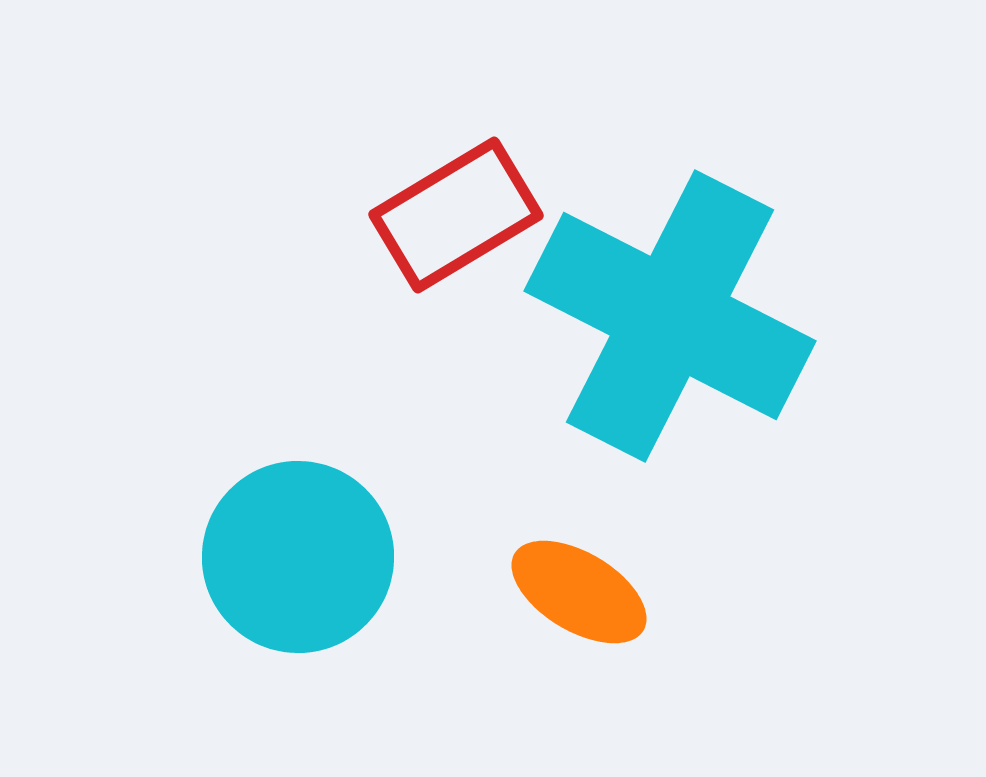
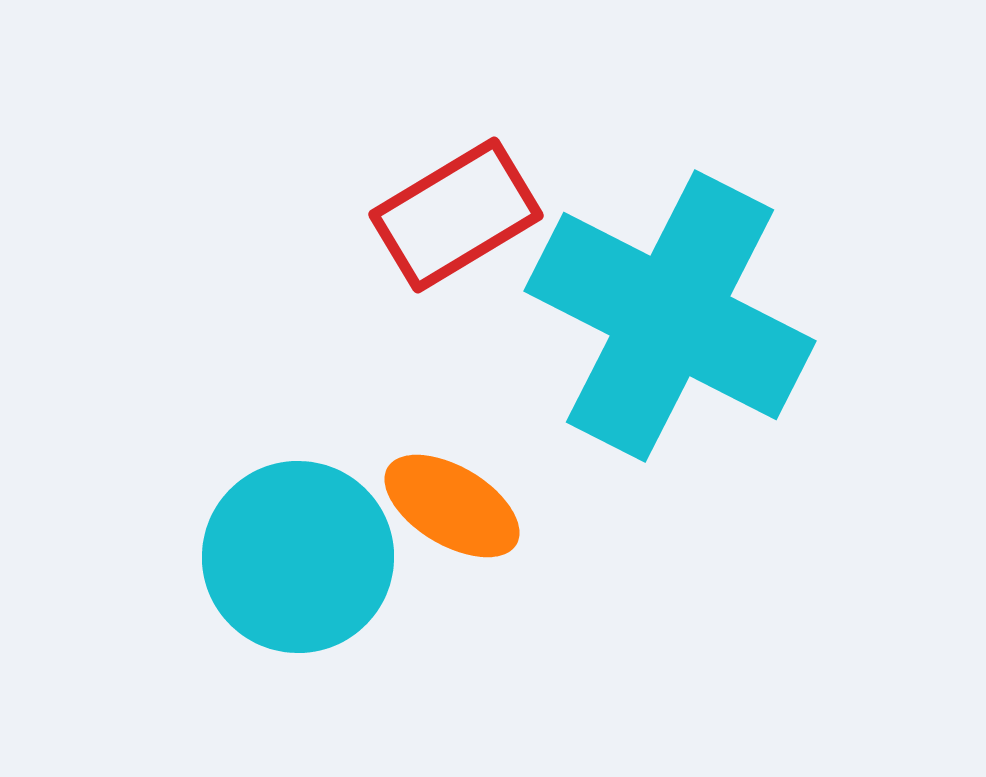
orange ellipse: moved 127 px left, 86 px up
